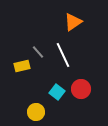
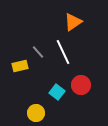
white line: moved 3 px up
yellow rectangle: moved 2 px left
red circle: moved 4 px up
yellow circle: moved 1 px down
